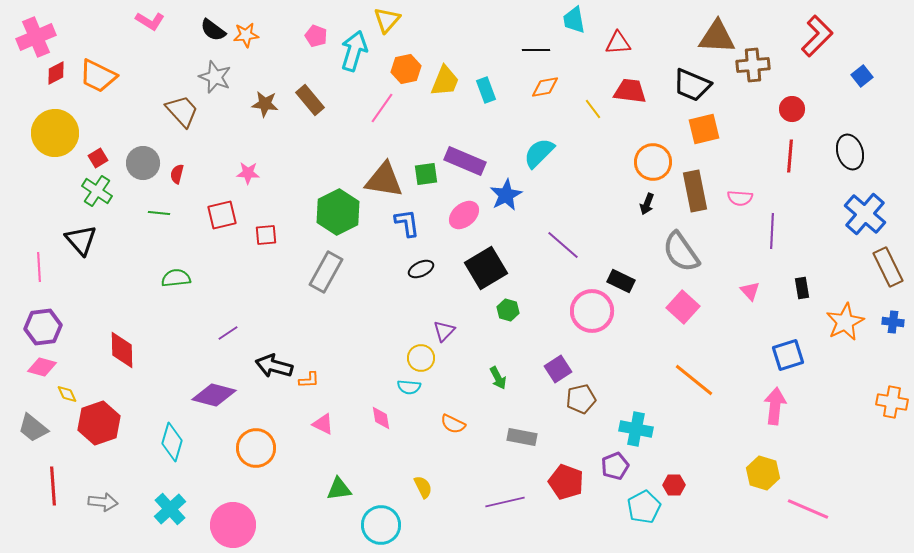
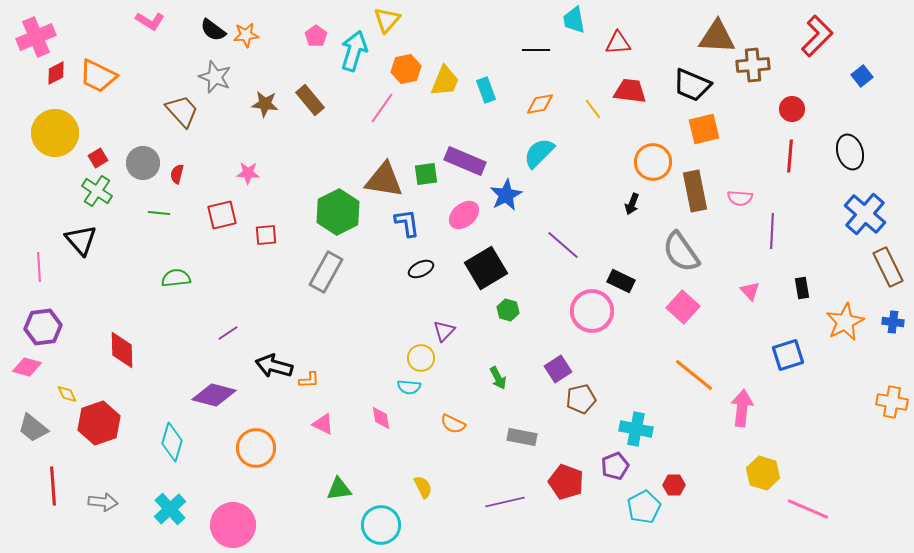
pink pentagon at (316, 36): rotated 15 degrees clockwise
orange diamond at (545, 87): moved 5 px left, 17 px down
black arrow at (647, 204): moved 15 px left
pink diamond at (42, 367): moved 15 px left
orange line at (694, 380): moved 5 px up
pink arrow at (775, 406): moved 33 px left, 2 px down
